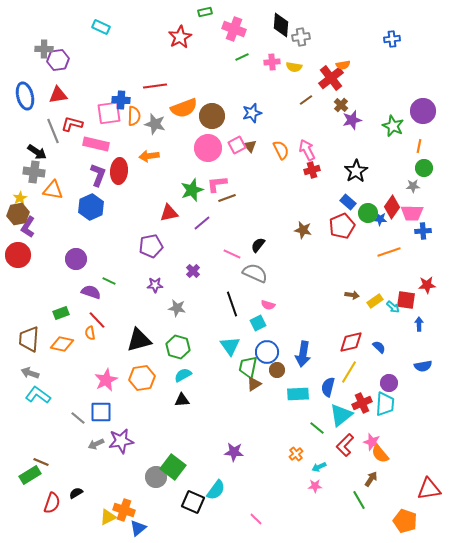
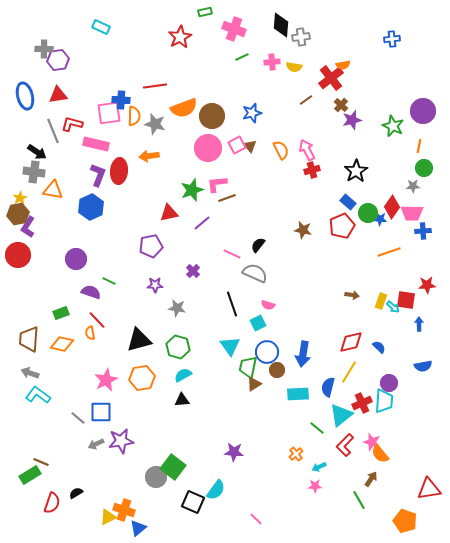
yellow rectangle at (375, 301): moved 6 px right; rotated 35 degrees counterclockwise
cyan trapezoid at (385, 404): moved 1 px left, 3 px up
